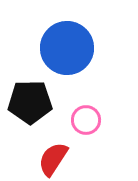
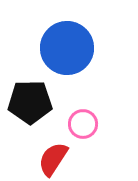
pink circle: moved 3 px left, 4 px down
